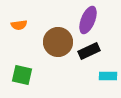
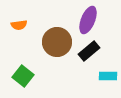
brown circle: moved 1 px left
black rectangle: rotated 15 degrees counterclockwise
green square: moved 1 px right, 1 px down; rotated 25 degrees clockwise
